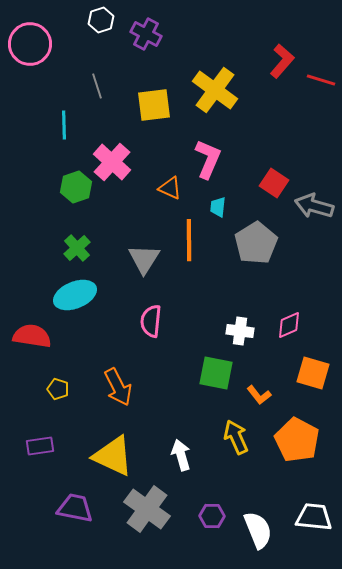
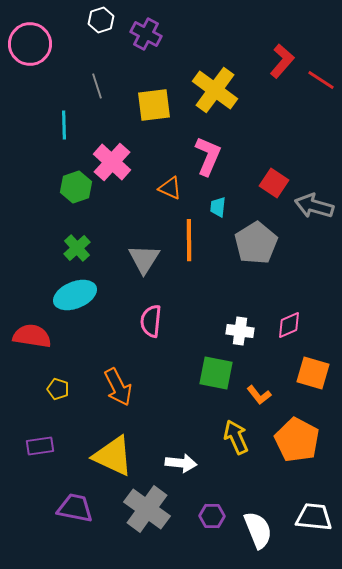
red line: rotated 16 degrees clockwise
pink L-shape: moved 3 px up
white arrow: moved 8 px down; rotated 112 degrees clockwise
